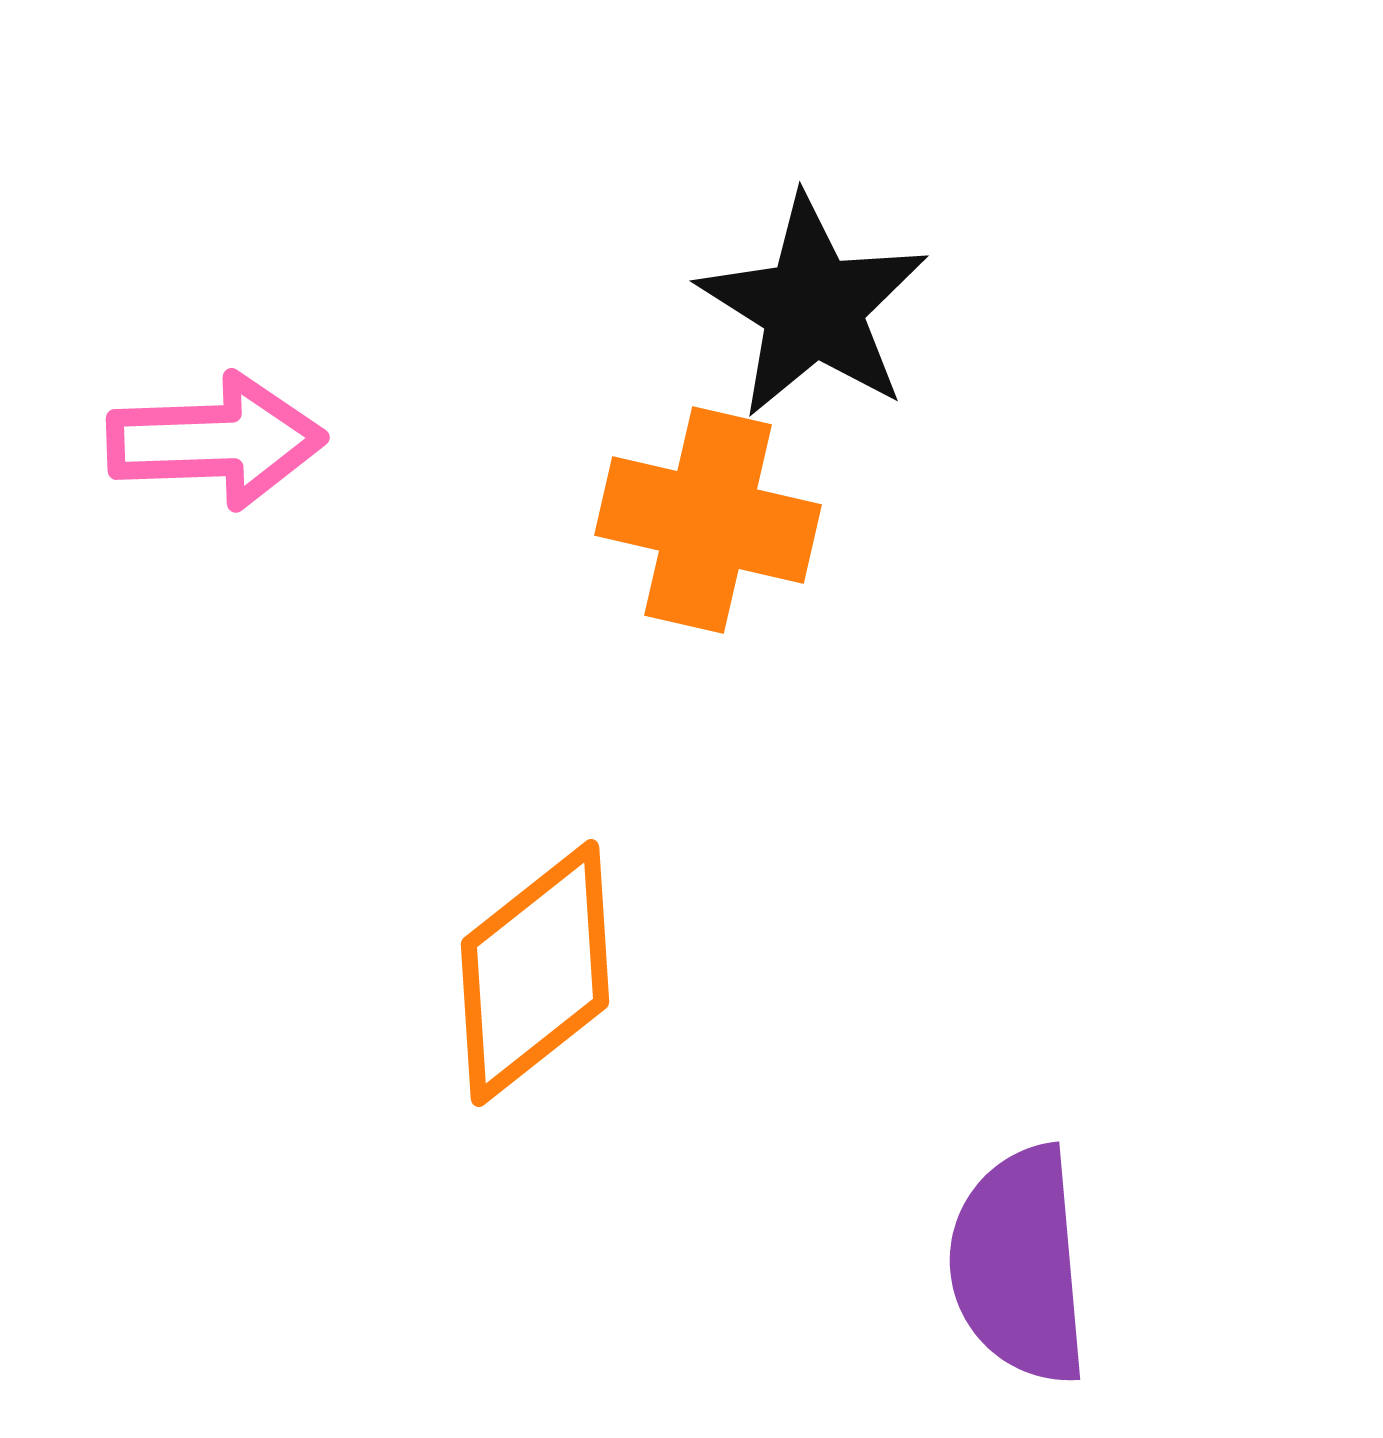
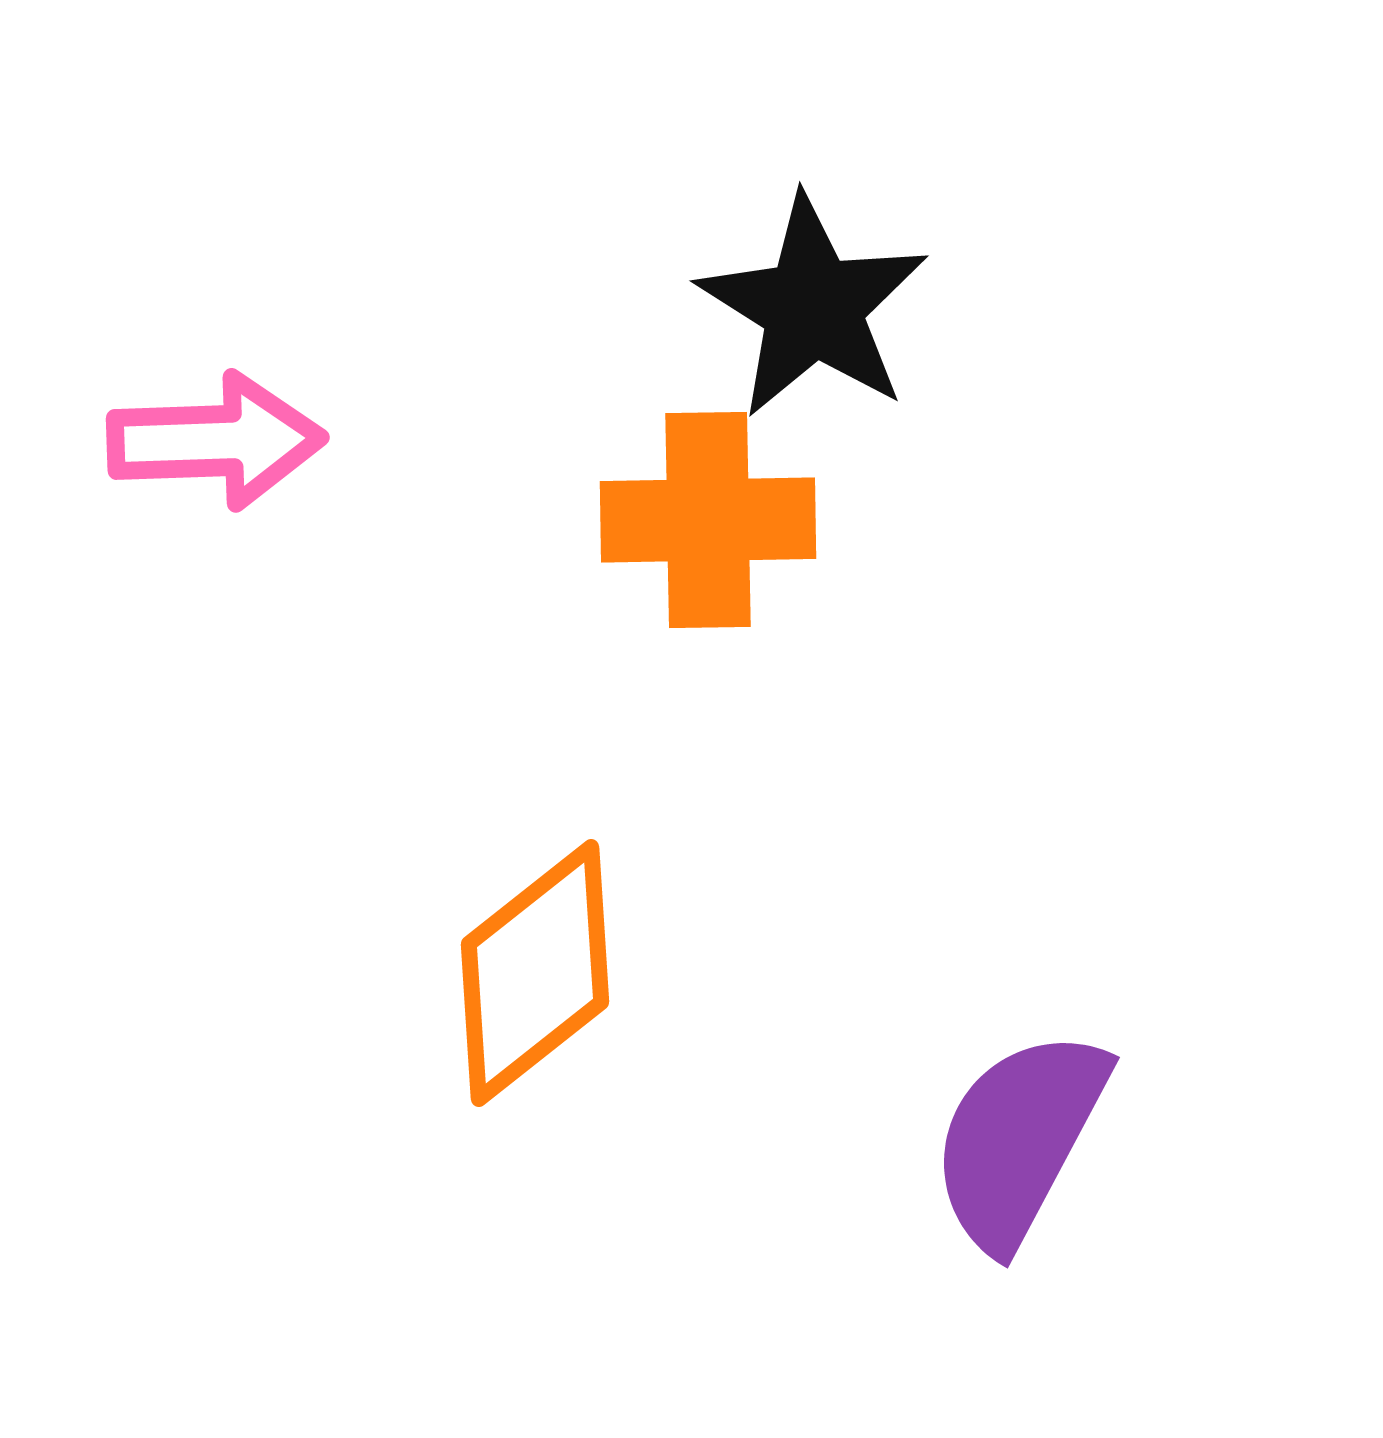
orange cross: rotated 14 degrees counterclockwise
purple semicircle: moved 126 px up; rotated 33 degrees clockwise
